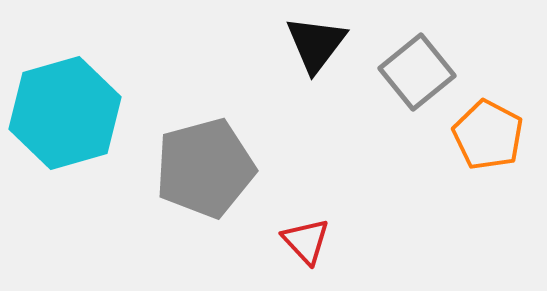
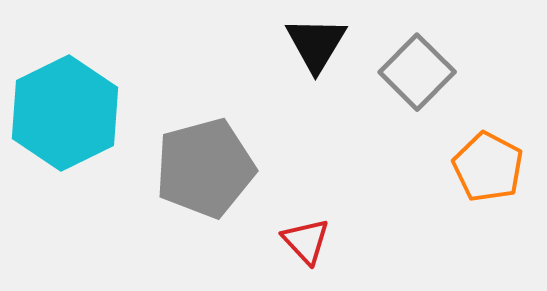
black triangle: rotated 6 degrees counterclockwise
gray square: rotated 6 degrees counterclockwise
cyan hexagon: rotated 10 degrees counterclockwise
orange pentagon: moved 32 px down
